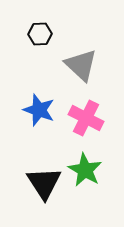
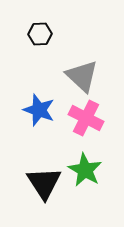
gray triangle: moved 1 px right, 11 px down
